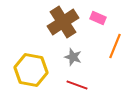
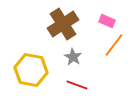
pink rectangle: moved 9 px right, 3 px down
brown cross: moved 2 px down
orange line: moved 1 px left, 1 px up; rotated 15 degrees clockwise
gray star: rotated 12 degrees clockwise
